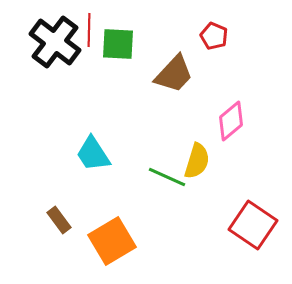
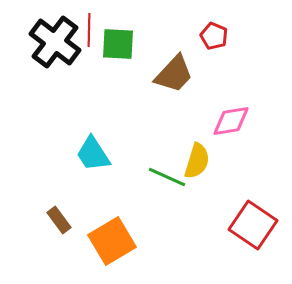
pink diamond: rotated 30 degrees clockwise
